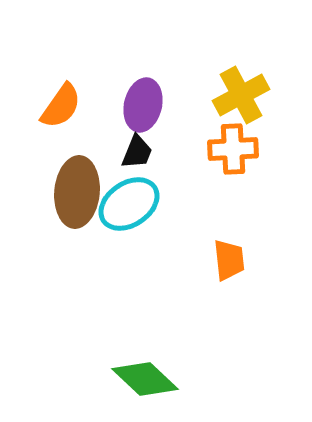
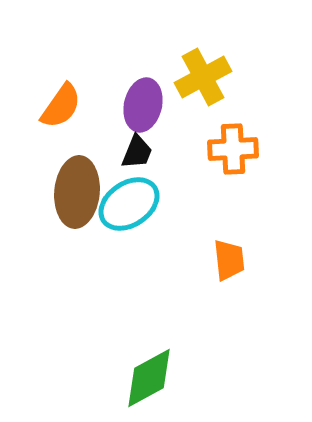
yellow cross: moved 38 px left, 18 px up
green diamond: moved 4 px right, 1 px up; rotated 72 degrees counterclockwise
